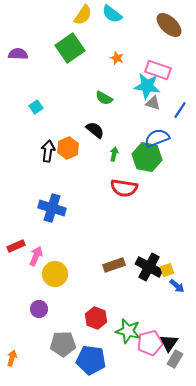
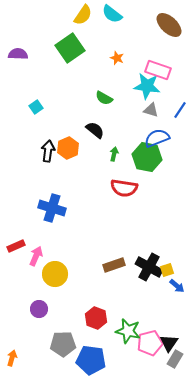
gray triangle: moved 2 px left, 7 px down
